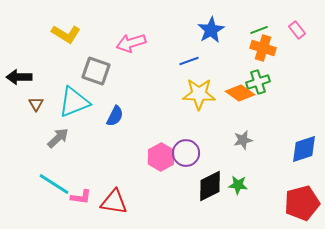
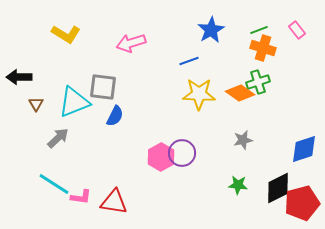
gray square: moved 7 px right, 16 px down; rotated 12 degrees counterclockwise
purple circle: moved 4 px left
black diamond: moved 68 px right, 2 px down
